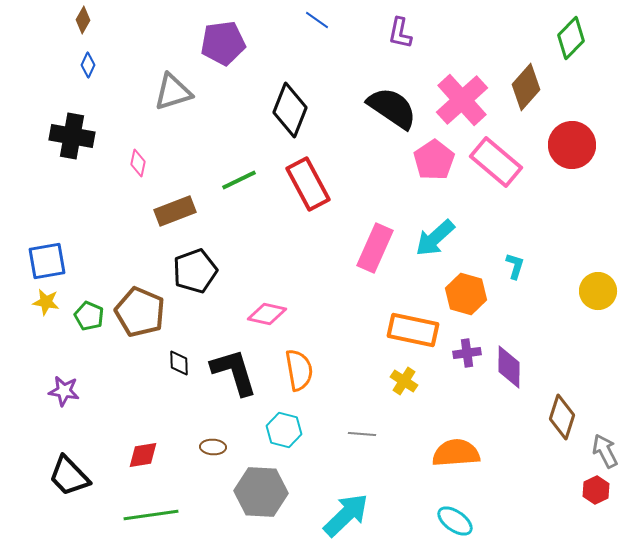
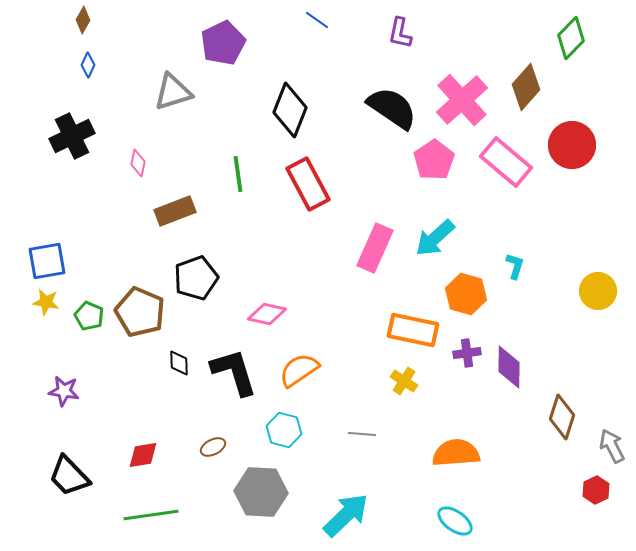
purple pentagon at (223, 43): rotated 18 degrees counterclockwise
black cross at (72, 136): rotated 36 degrees counterclockwise
pink rectangle at (496, 162): moved 10 px right
green line at (239, 180): moved 1 px left, 6 px up; rotated 72 degrees counterclockwise
black pentagon at (195, 271): moved 1 px right, 7 px down
orange semicircle at (299, 370): rotated 114 degrees counterclockwise
brown ellipse at (213, 447): rotated 30 degrees counterclockwise
gray arrow at (605, 451): moved 7 px right, 5 px up
